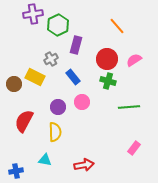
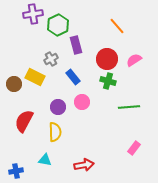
purple rectangle: rotated 30 degrees counterclockwise
